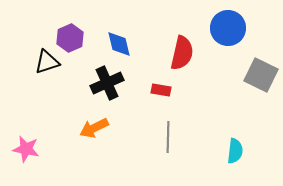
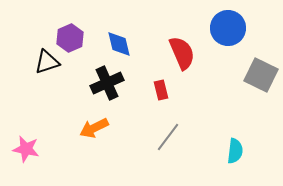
red semicircle: rotated 36 degrees counterclockwise
red rectangle: rotated 66 degrees clockwise
gray line: rotated 36 degrees clockwise
